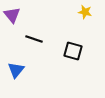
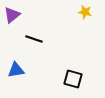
purple triangle: rotated 30 degrees clockwise
black square: moved 28 px down
blue triangle: rotated 42 degrees clockwise
